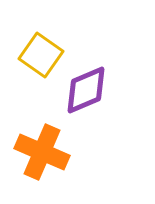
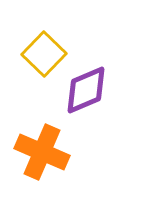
yellow square: moved 3 px right, 1 px up; rotated 9 degrees clockwise
